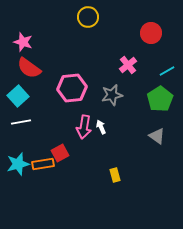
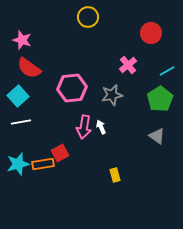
pink star: moved 1 px left, 2 px up
